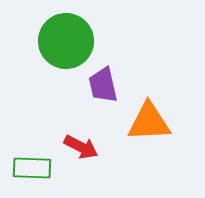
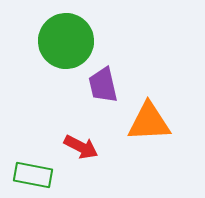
green rectangle: moved 1 px right, 7 px down; rotated 9 degrees clockwise
